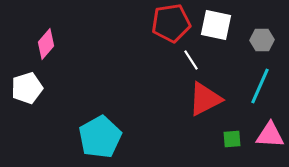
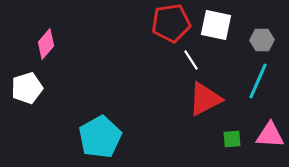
cyan line: moved 2 px left, 5 px up
